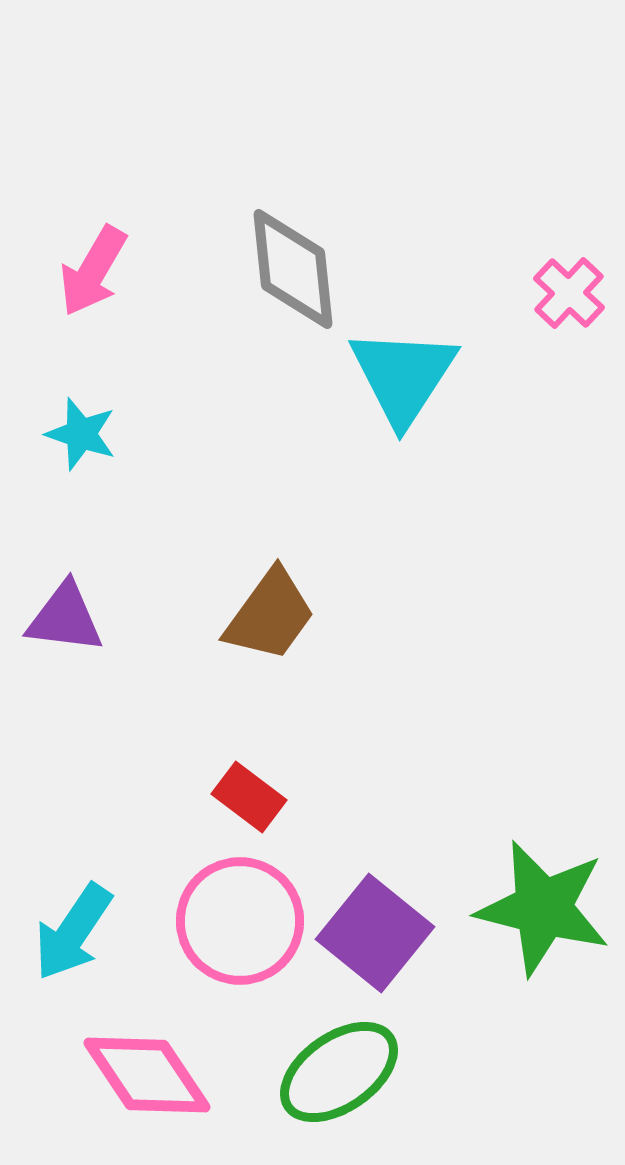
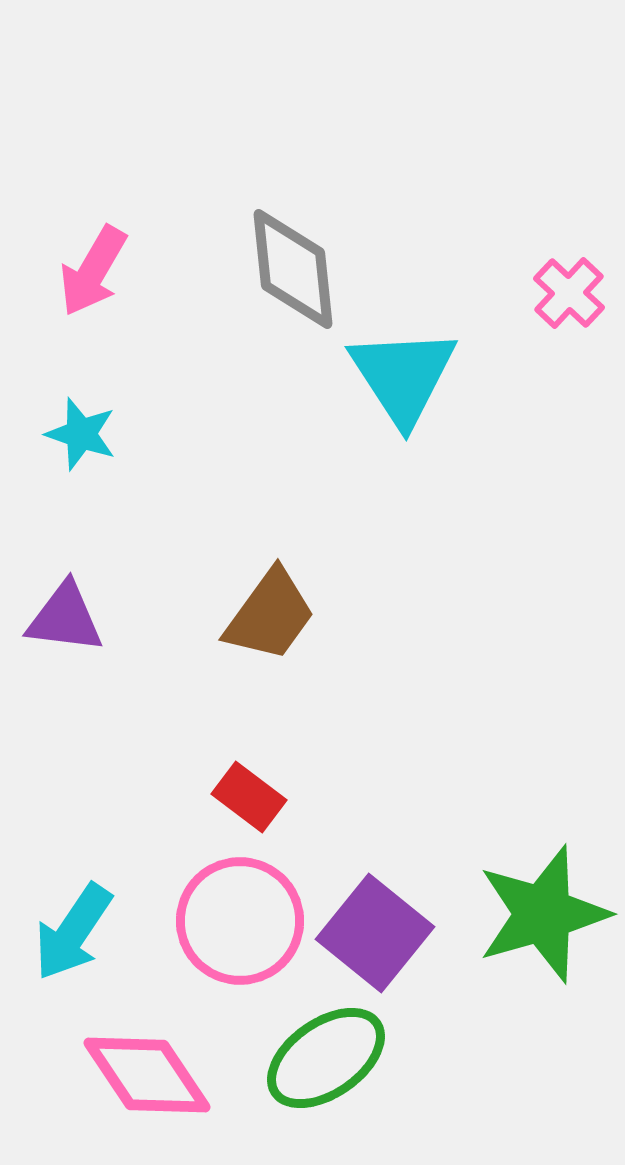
cyan triangle: rotated 6 degrees counterclockwise
green star: moved 6 px down; rotated 30 degrees counterclockwise
green ellipse: moved 13 px left, 14 px up
